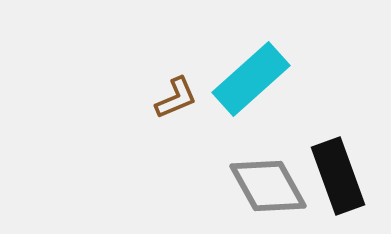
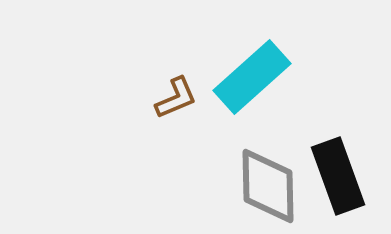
cyan rectangle: moved 1 px right, 2 px up
gray diamond: rotated 28 degrees clockwise
